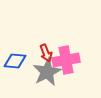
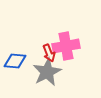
red arrow: moved 3 px right
pink cross: moved 14 px up
